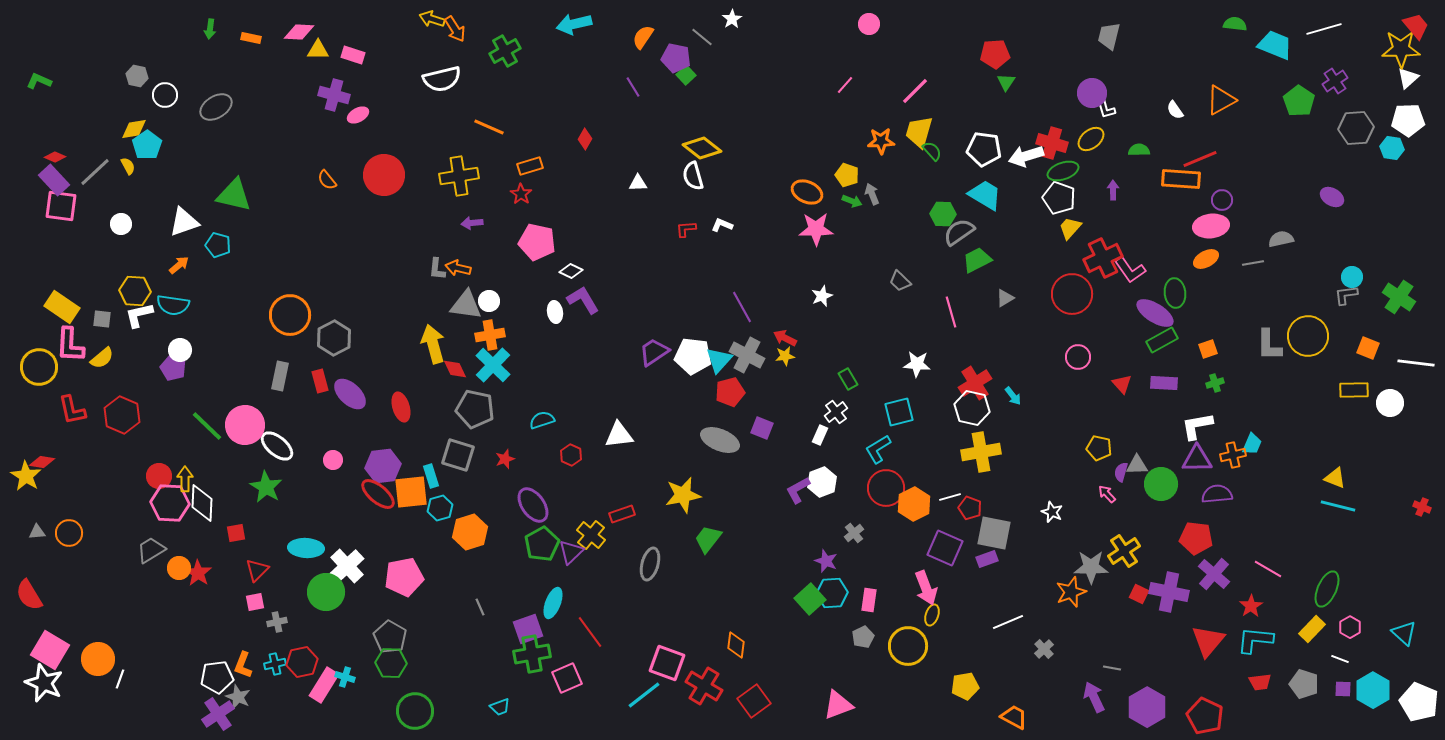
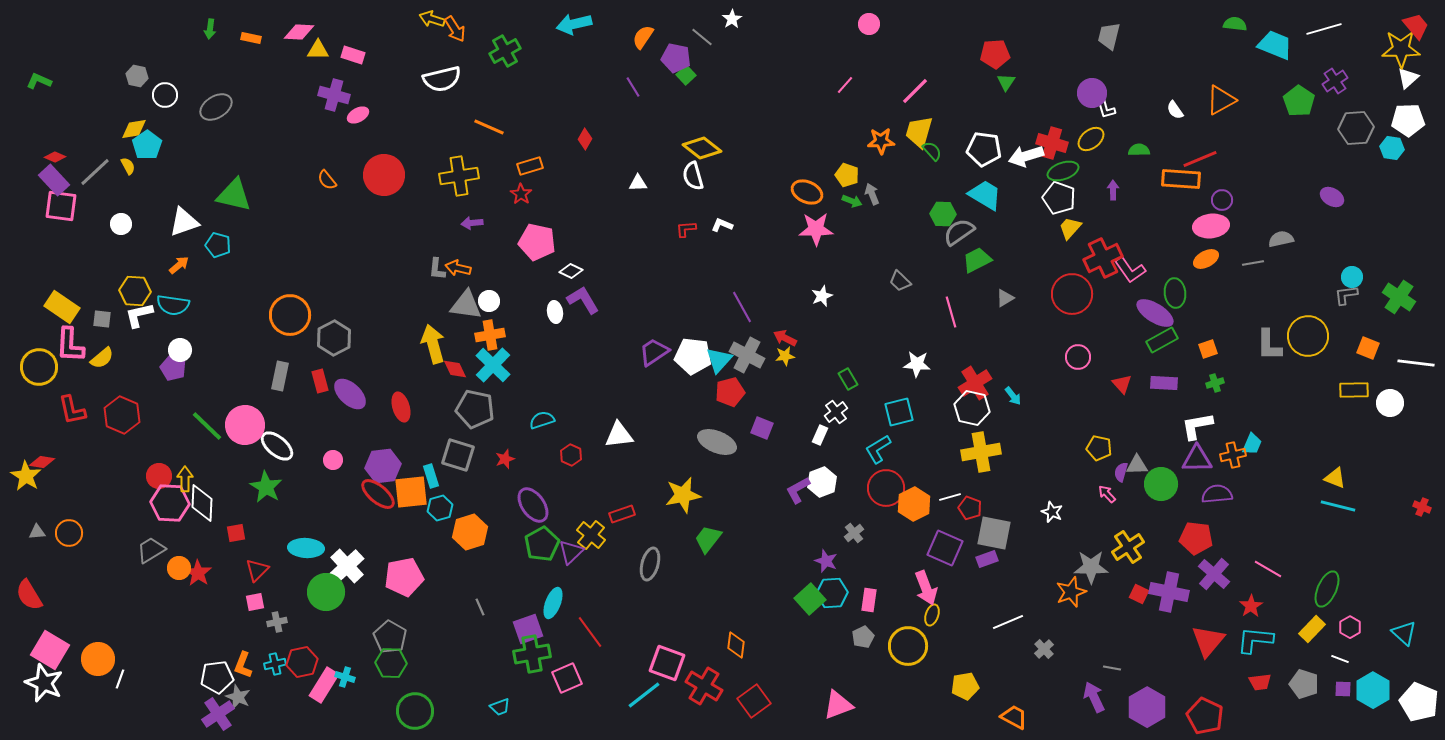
gray ellipse at (720, 440): moved 3 px left, 2 px down
yellow cross at (1124, 551): moved 4 px right, 4 px up
